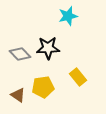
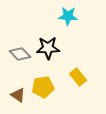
cyan star: rotated 18 degrees clockwise
